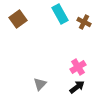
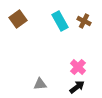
cyan rectangle: moved 7 px down
brown cross: moved 1 px up
pink cross: rotated 14 degrees counterclockwise
gray triangle: rotated 40 degrees clockwise
